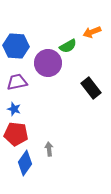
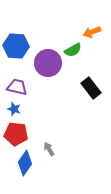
green semicircle: moved 5 px right, 4 px down
purple trapezoid: moved 5 px down; rotated 25 degrees clockwise
gray arrow: rotated 24 degrees counterclockwise
